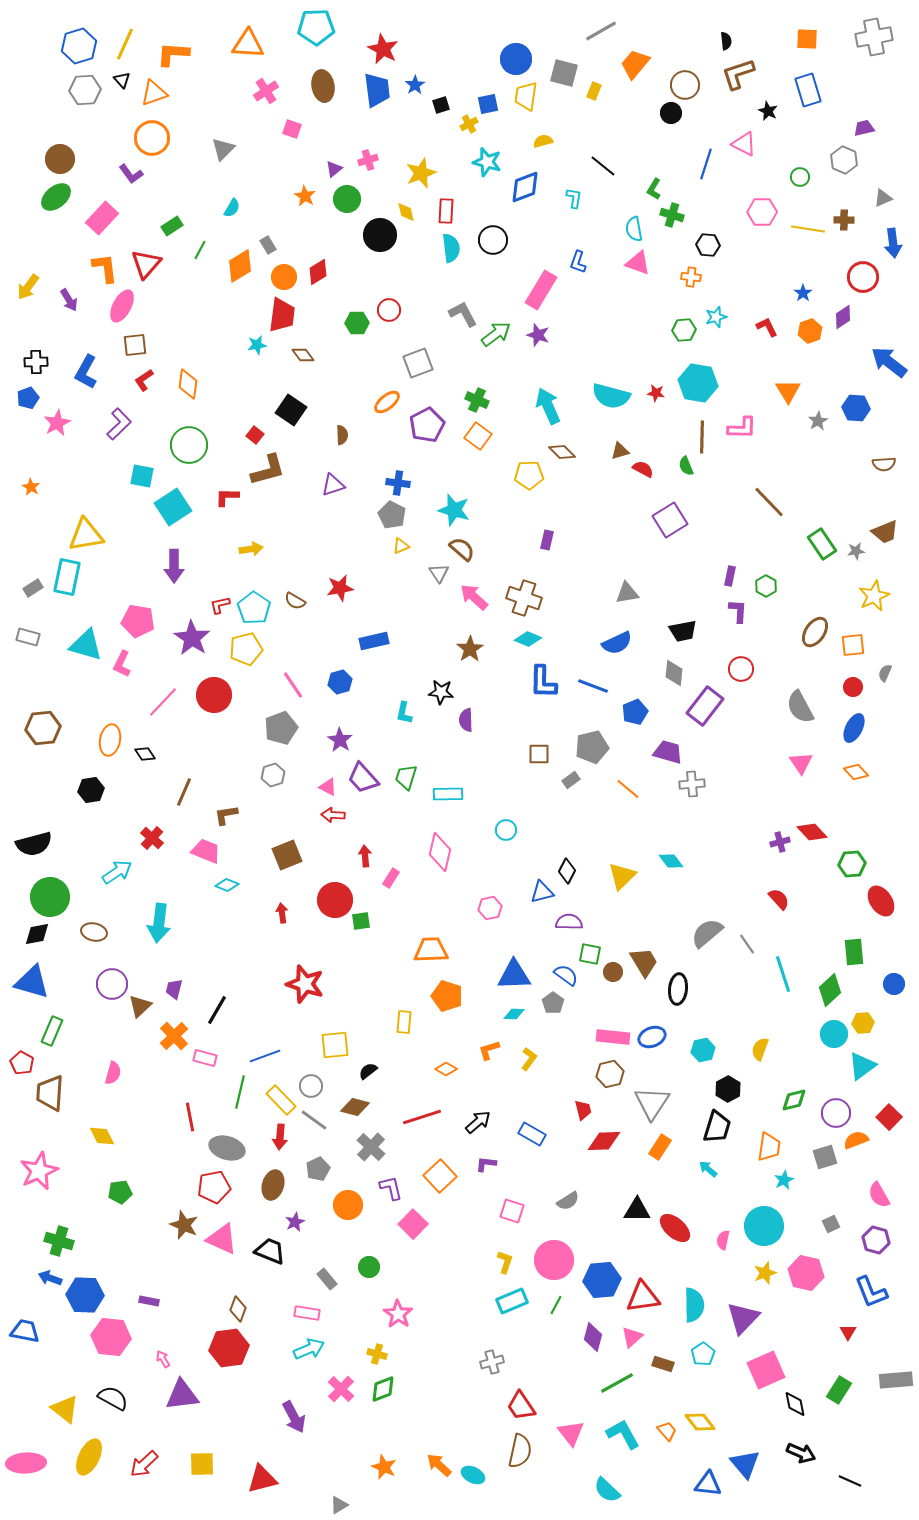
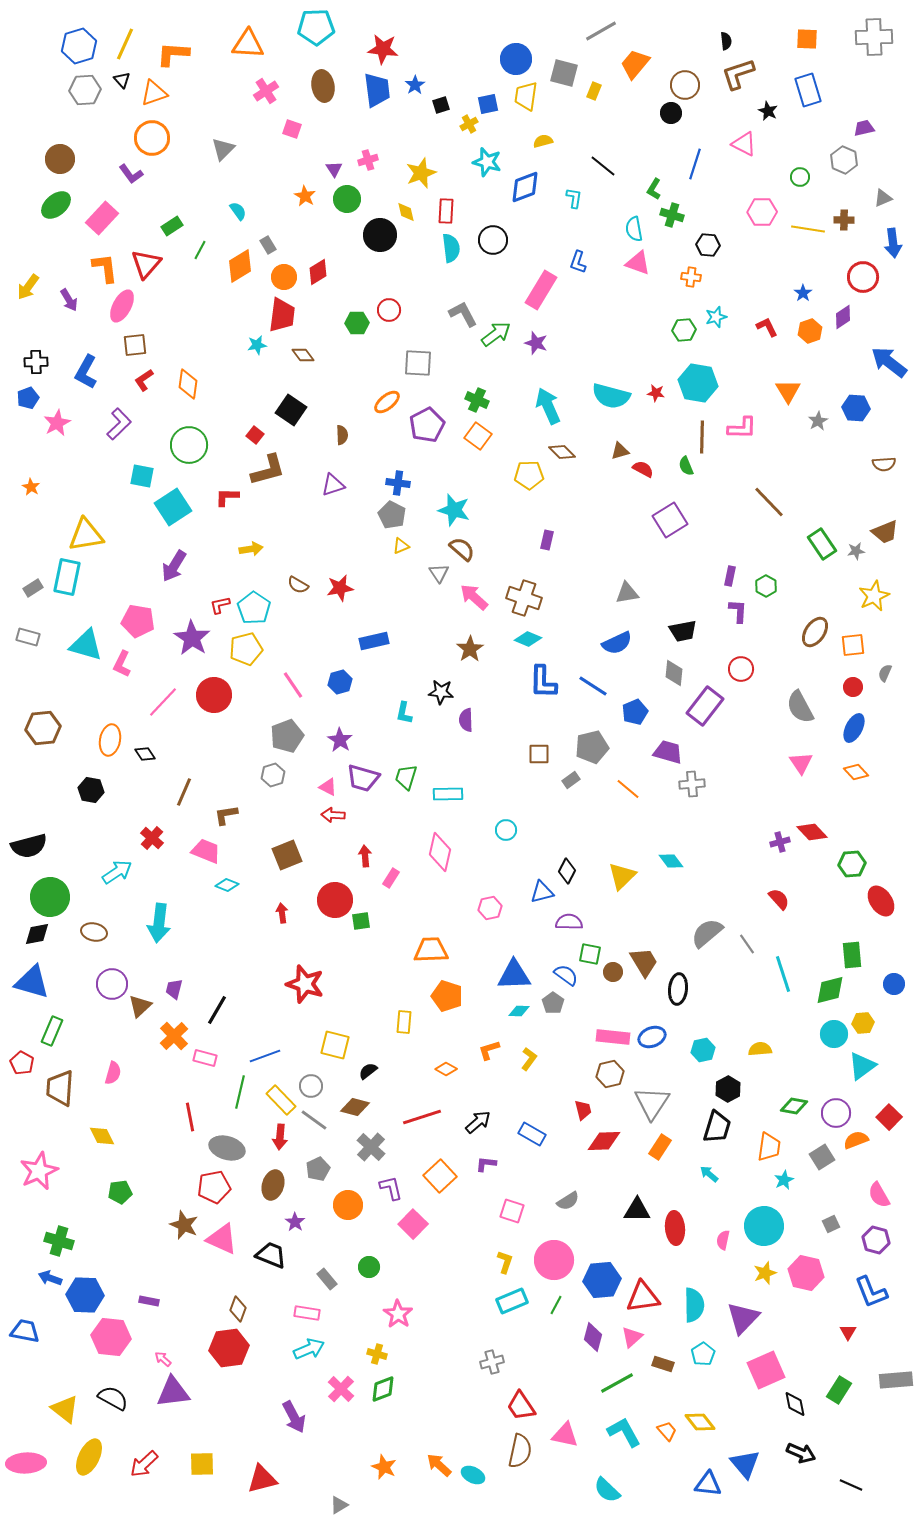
gray cross at (874, 37): rotated 9 degrees clockwise
red star at (383, 49): rotated 20 degrees counterclockwise
blue line at (706, 164): moved 11 px left
purple triangle at (334, 169): rotated 24 degrees counterclockwise
green ellipse at (56, 197): moved 8 px down
cyan semicircle at (232, 208): moved 6 px right, 3 px down; rotated 66 degrees counterclockwise
purple star at (538, 335): moved 2 px left, 8 px down
gray square at (418, 363): rotated 24 degrees clockwise
purple arrow at (174, 566): rotated 32 degrees clockwise
brown semicircle at (295, 601): moved 3 px right, 16 px up
blue line at (593, 686): rotated 12 degrees clockwise
gray pentagon at (281, 728): moved 6 px right, 8 px down
purple trapezoid at (363, 778): rotated 32 degrees counterclockwise
black hexagon at (91, 790): rotated 20 degrees clockwise
black semicircle at (34, 844): moved 5 px left, 2 px down
green rectangle at (854, 952): moved 2 px left, 3 px down
green diamond at (830, 990): rotated 28 degrees clockwise
cyan diamond at (514, 1014): moved 5 px right, 3 px up
yellow square at (335, 1045): rotated 20 degrees clockwise
yellow semicircle at (760, 1049): rotated 65 degrees clockwise
brown trapezoid at (50, 1093): moved 10 px right, 5 px up
green diamond at (794, 1100): moved 6 px down; rotated 24 degrees clockwise
gray square at (825, 1157): moved 3 px left; rotated 15 degrees counterclockwise
cyan arrow at (708, 1169): moved 1 px right, 5 px down
purple star at (295, 1222): rotated 12 degrees counterclockwise
red ellipse at (675, 1228): rotated 44 degrees clockwise
black trapezoid at (270, 1251): moved 1 px right, 4 px down
pink arrow at (163, 1359): rotated 18 degrees counterclockwise
purple triangle at (182, 1395): moved 9 px left, 3 px up
pink triangle at (571, 1433): moved 6 px left, 2 px down; rotated 40 degrees counterclockwise
cyan L-shape at (623, 1434): moved 1 px right, 2 px up
black line at (850, 1481): moved 1 px right, 4 px down
